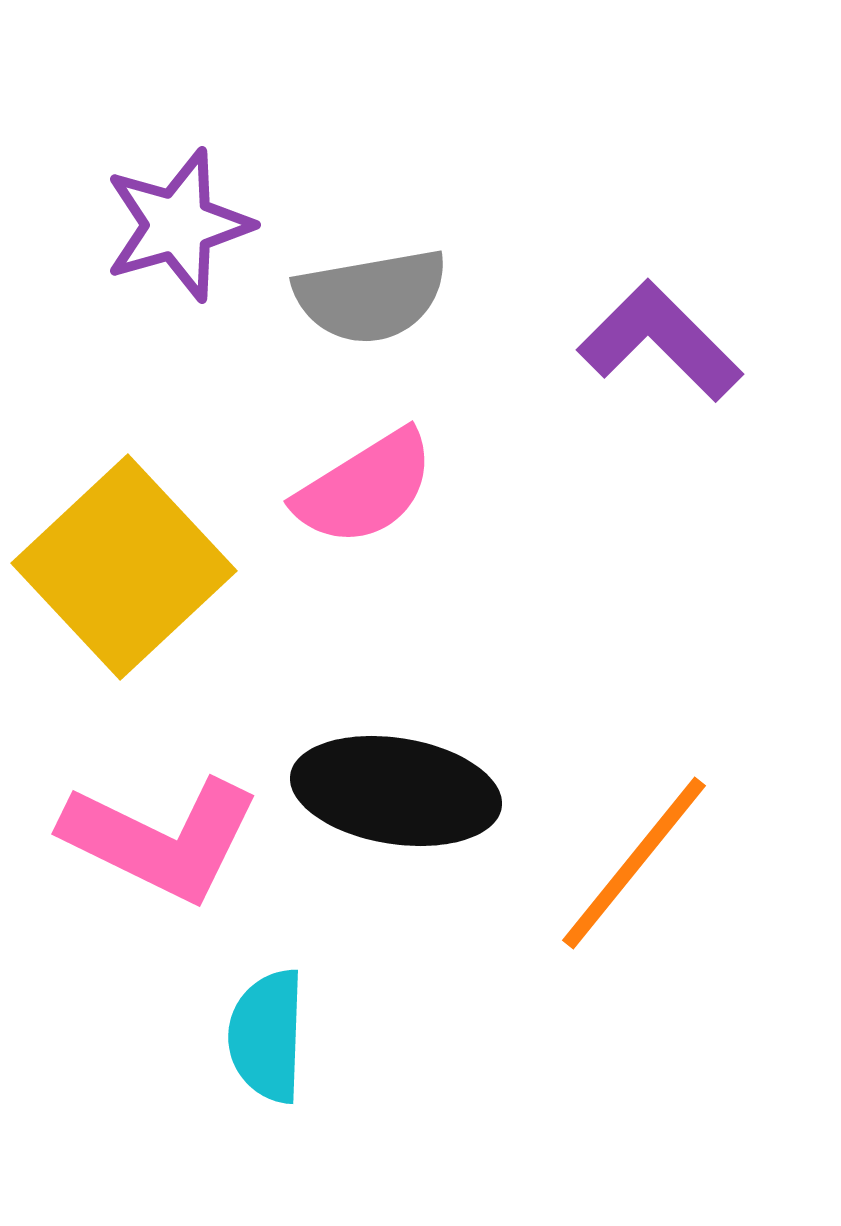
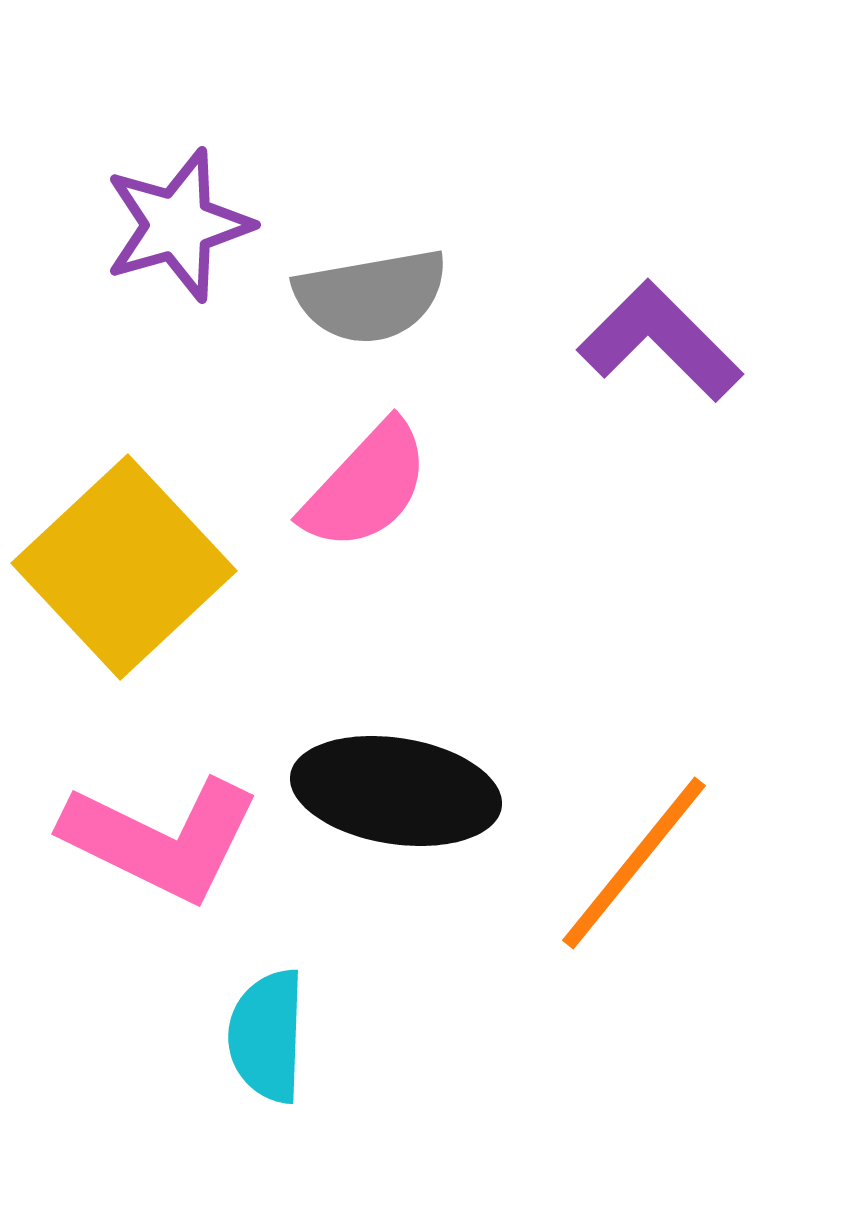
pink semicircle: moved 1 px right, 2 px up; rotated 15 degrees counterclockwise
